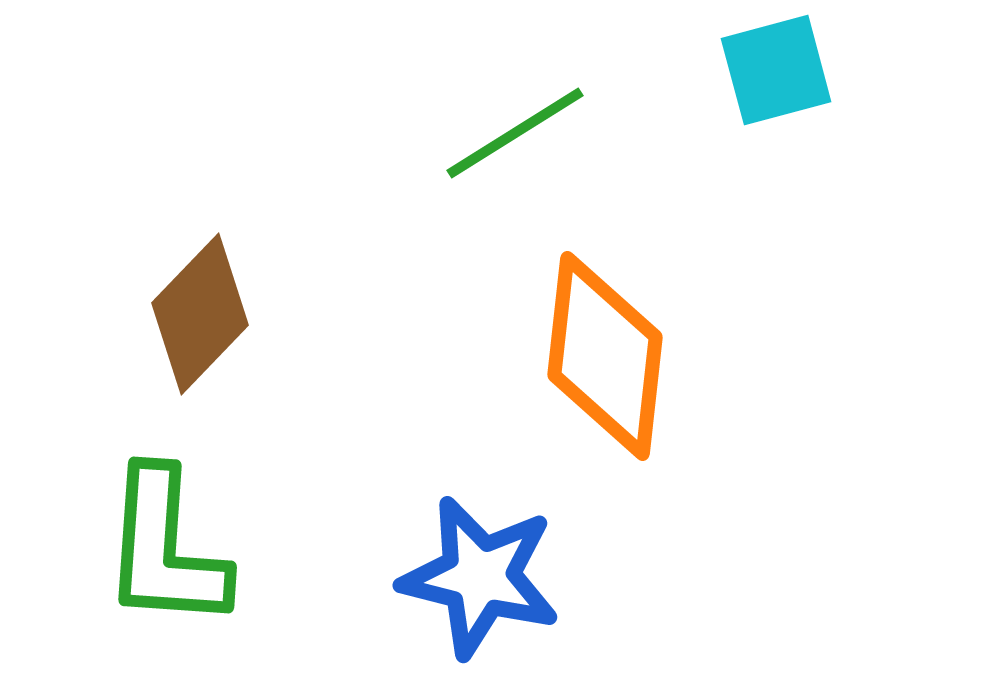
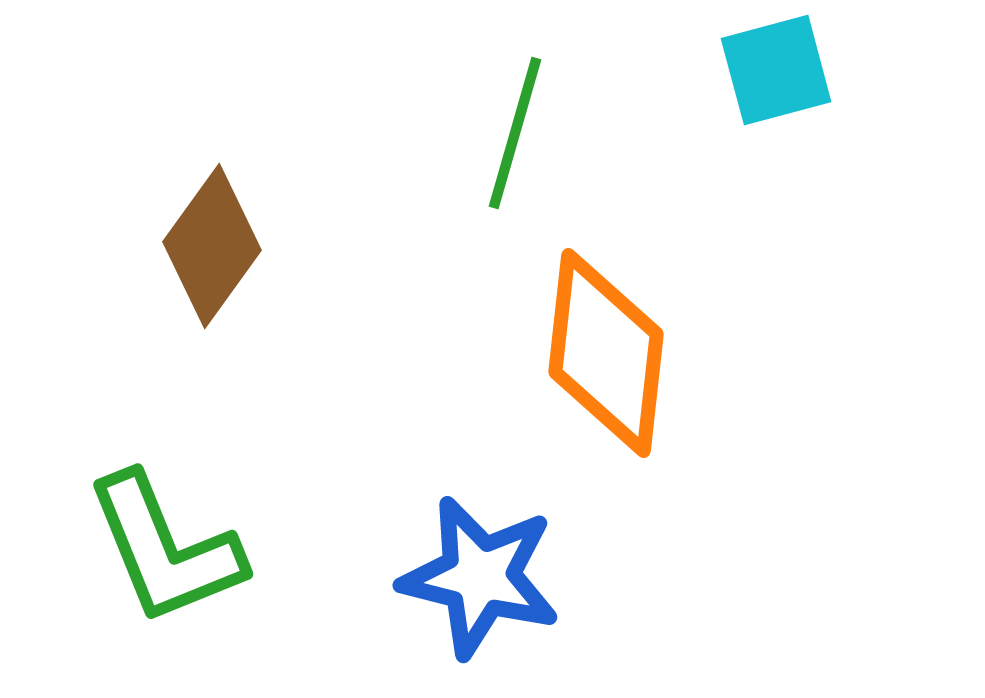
green line: rotated 42 degrees counterclockwise
brown diamond: moved 12 px right, 68 px up; rotated 8 degrees counterclockwise
orange diamond: moved 1 px right, 3 px up
green L-shape: rotated 26 degrees counterclockwise
